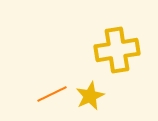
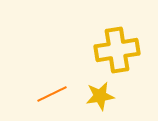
yellow star: moved 10 px right; rotated 16 degrees clockwise
